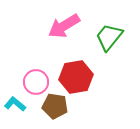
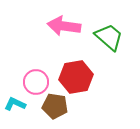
pink arrow: rotated 40 degrees clockwise
green trapezoid: rotated 92 degrees clockwise
cyan L-shape: rotated 15 degrees counterclockwise
